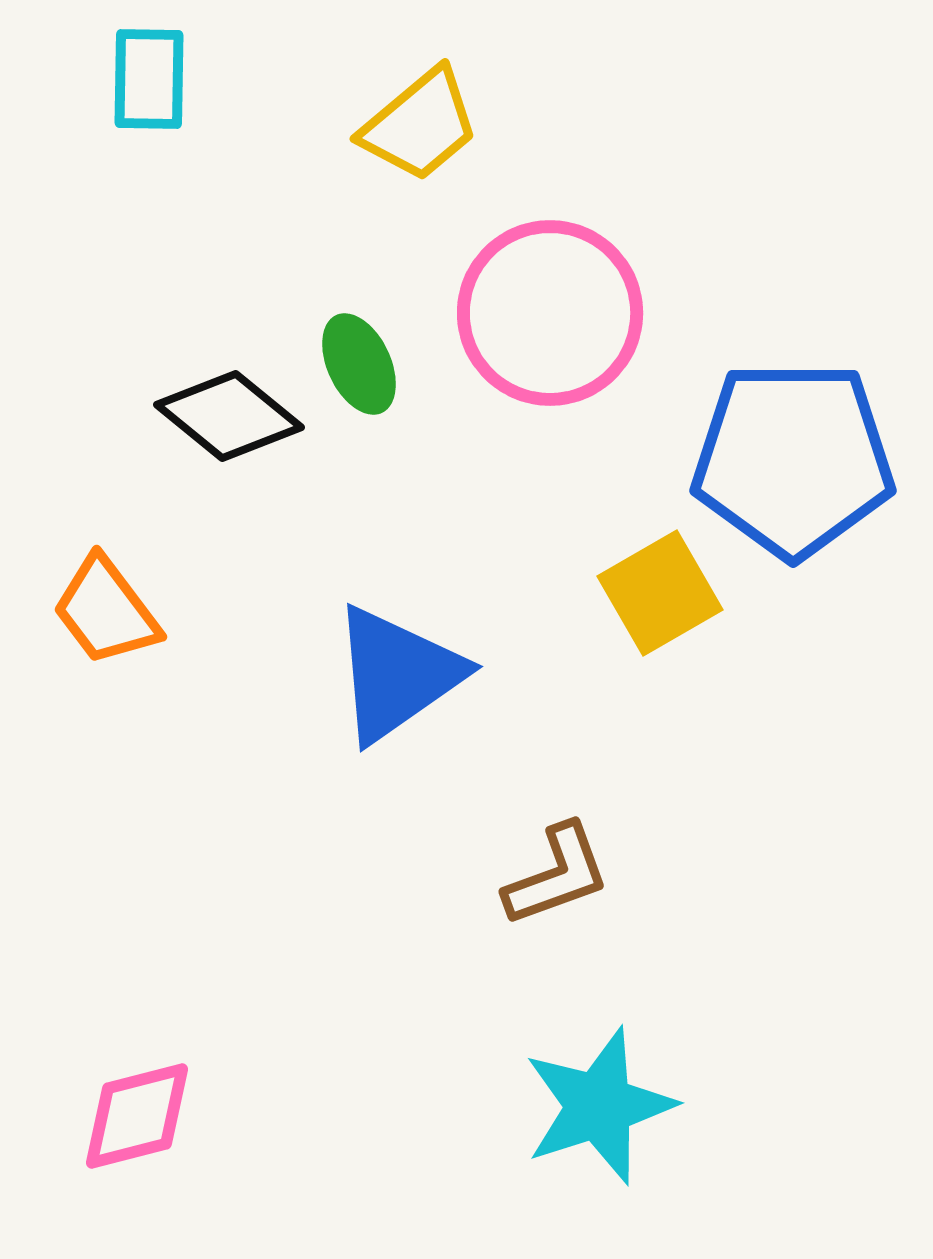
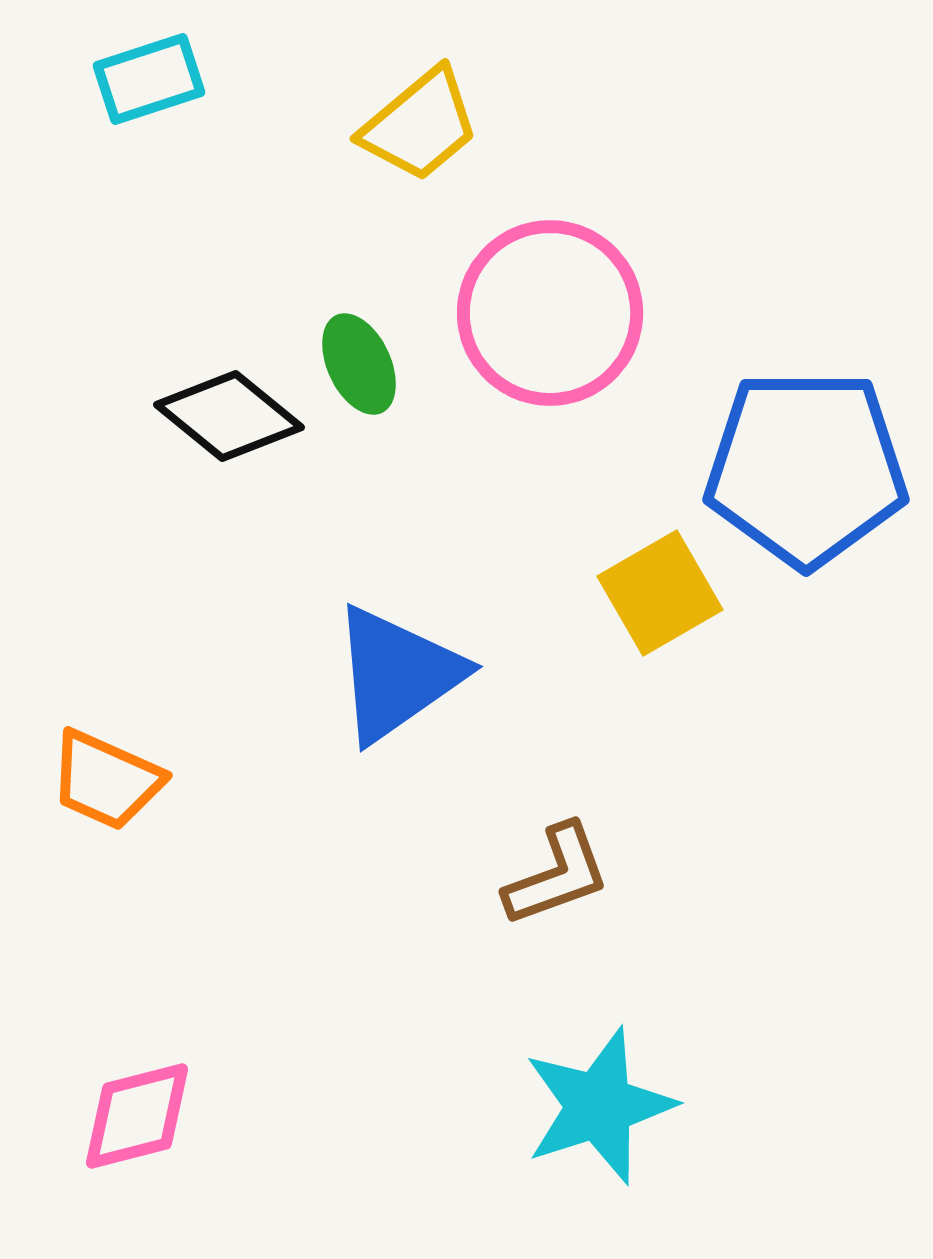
cyan rectangle: rotated 71 degrees clockwise
blue pentagon: moved 13 px right, 9 px down
orange trapezoid: moved 169 px down; rotated 29 degrees counterclockwise
